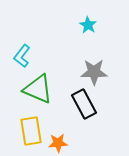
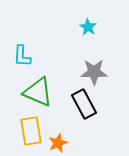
cyan star: moved 2 px down
cyan L-shape: rotated 35 degrees counterclockwise
green triangle: moved 3 px down
orange star: rotated 18 degrees counterclockwise
